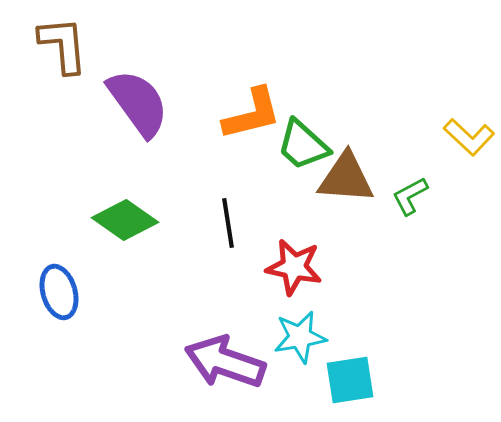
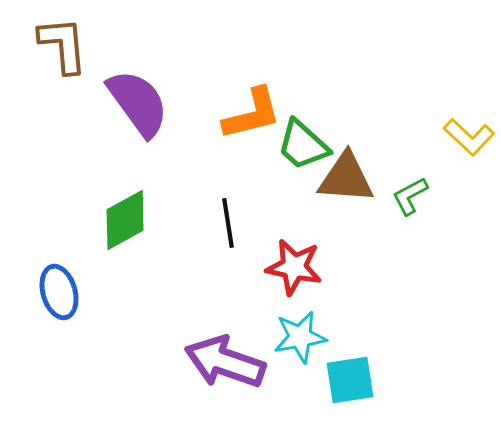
green diamond: rotated 64 degrees counterclockwise
